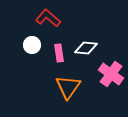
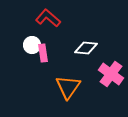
pink rectangle: moved 16 px left
